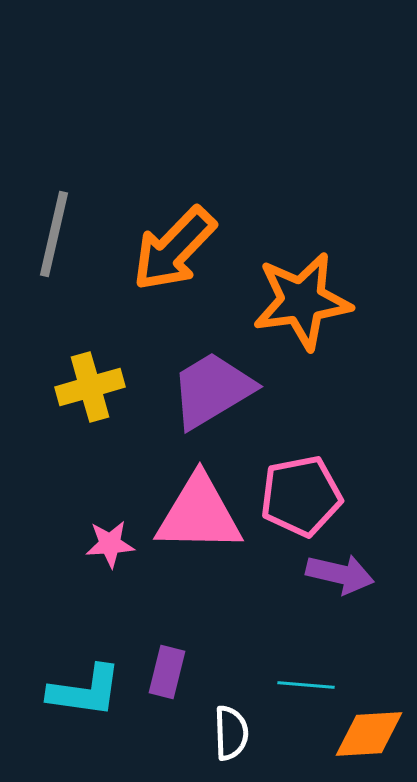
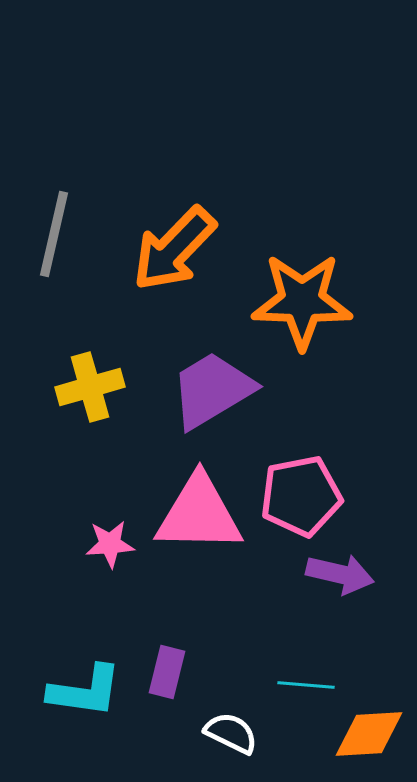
orange star: rotated 10 degrees clockwise
white semicircle: rotated 62 degrees counterclockwise
